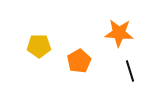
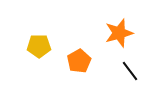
orange star: rotated 20 degrees counterclockwise
black line: rotated 20 degrees counterclockwise
